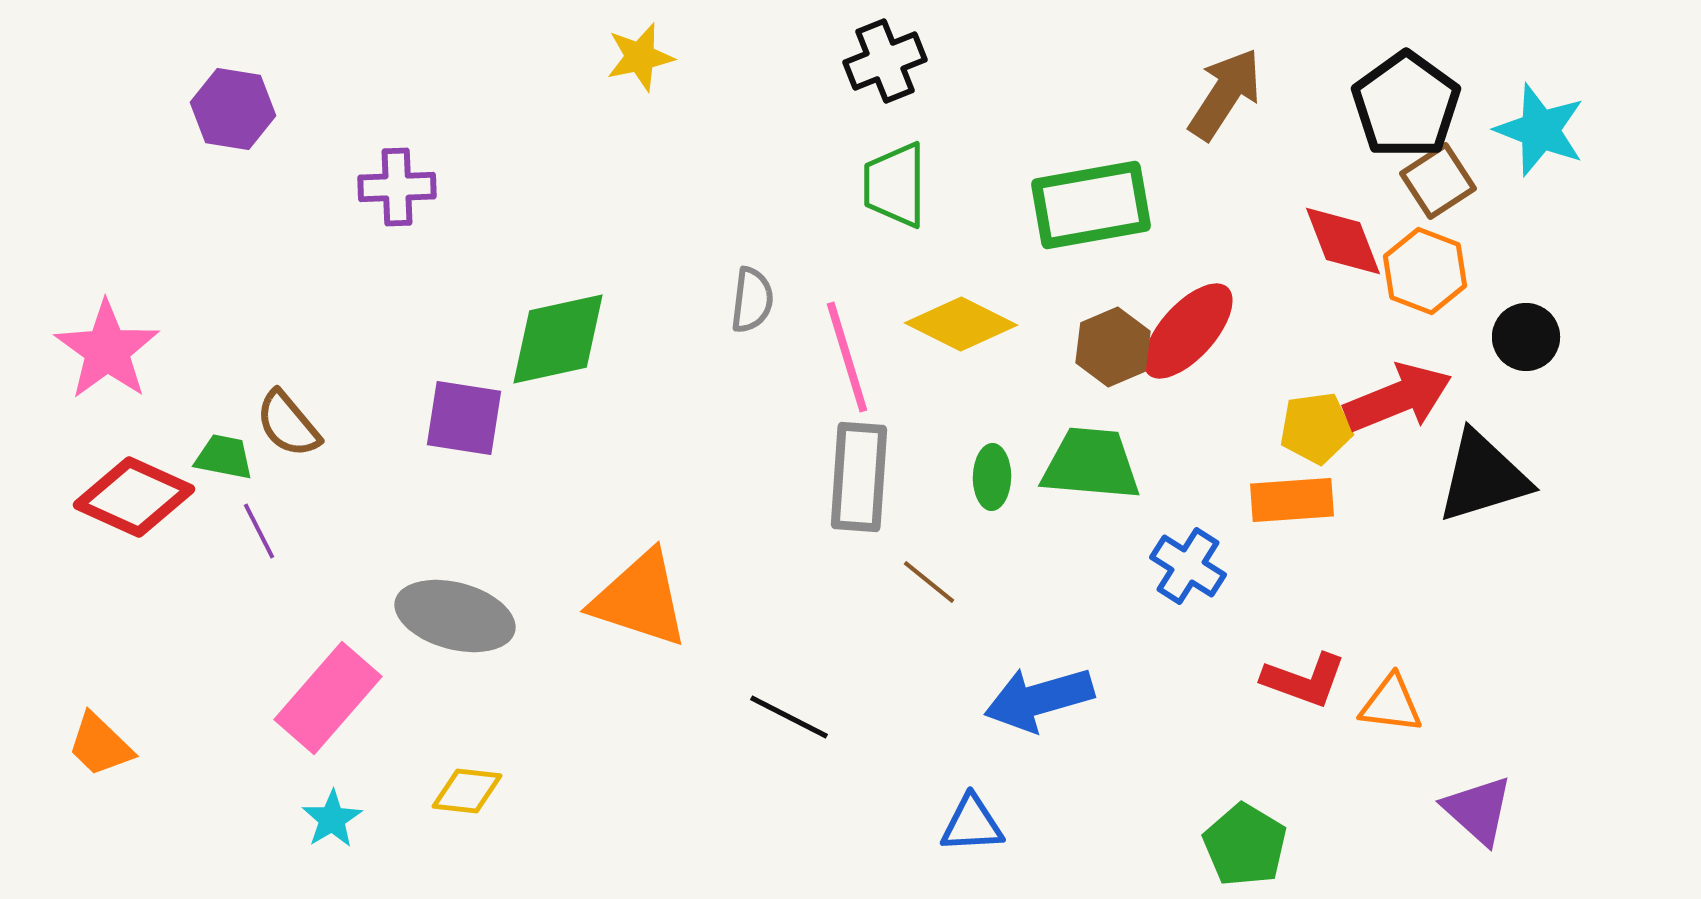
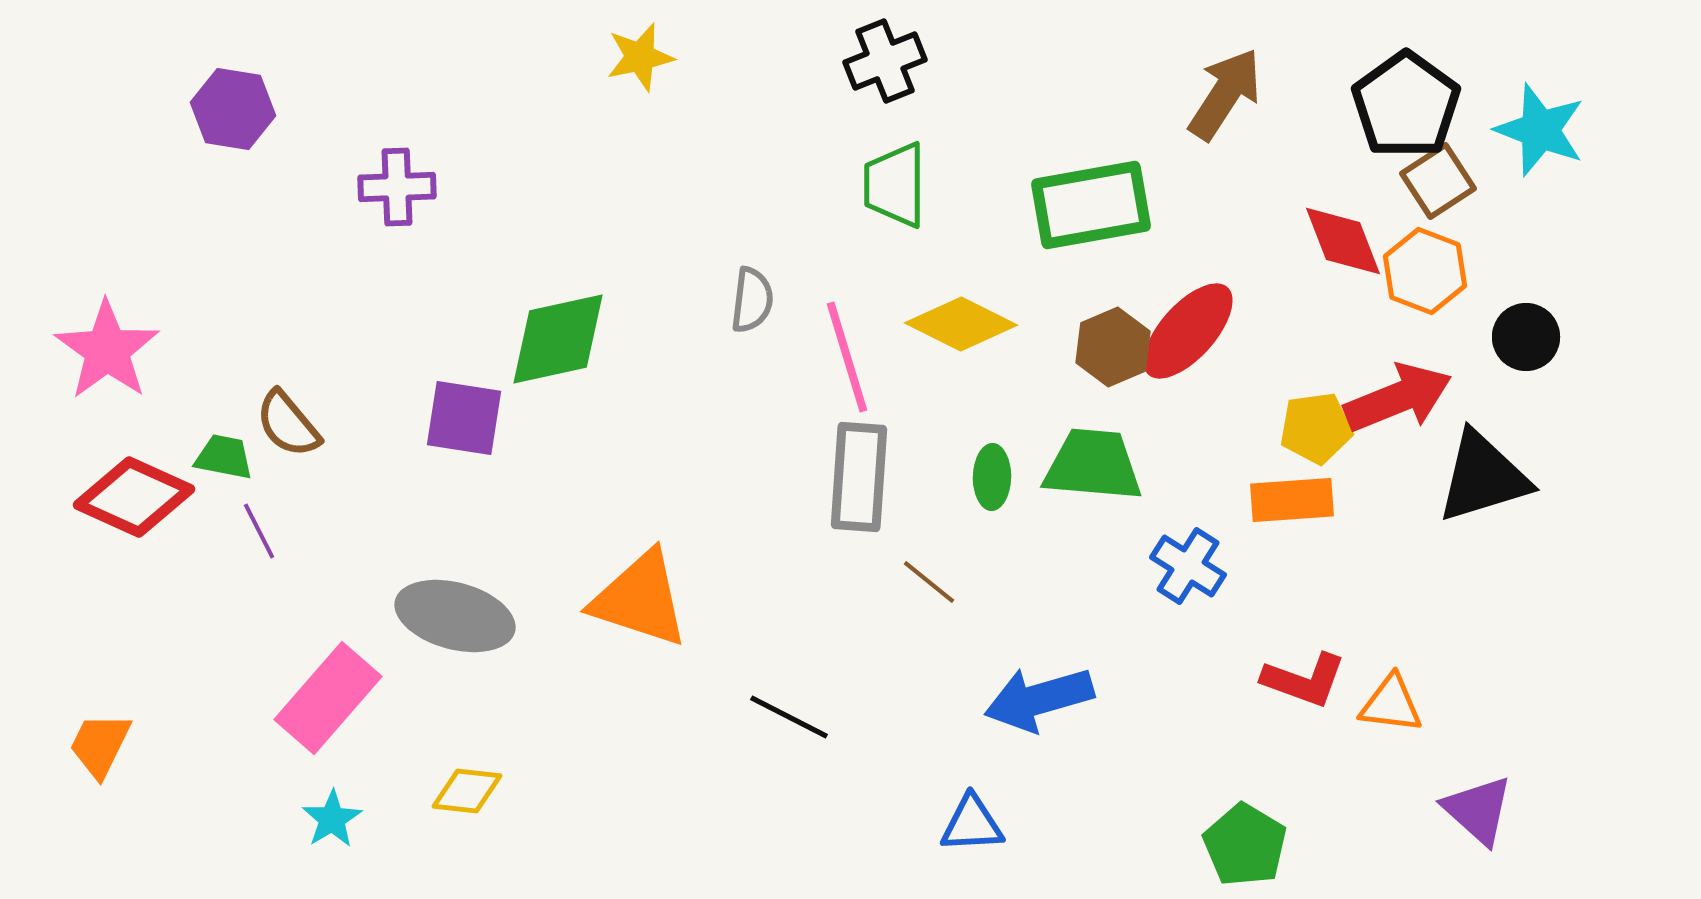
green trapezoid at (1091, 464): moved 2 px right, 1 px down
orange trapezoid at (100, 745): rotated 72 degrees clockwise
